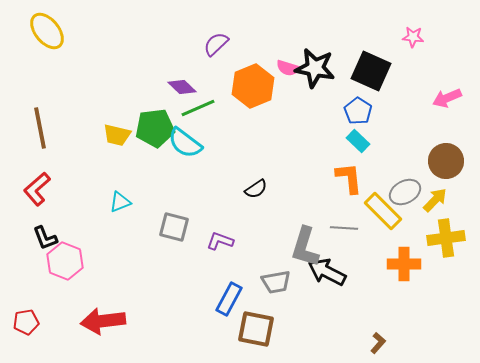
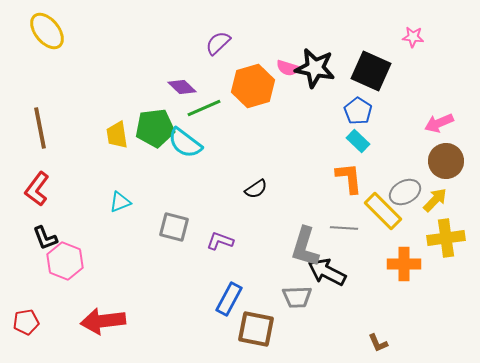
purple semicircle: moved 2 px right, 1 px up
orange hexagon: rotated 6 degrees clockwise
pink arrow: moved 8 px left, 25 px down
green line: moved 6 px right
yellow trapezoid: rotated 68 degrees clockwise
red L-shape: rotated 12 degrees counterclockwise
gray trapezoid: moved 21 px right, 15 px down; rotated 8 degrees clockwise
brown L-shape: rotated 115 degrees clockwise
